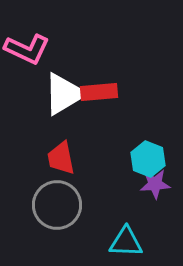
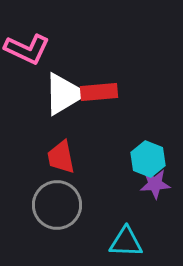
red trapezoid: moved 1 px up
